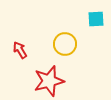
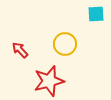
cyan square: moved 5 px up
red arrow: rotated 12 degrees counterclockwise
